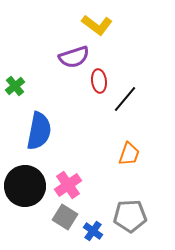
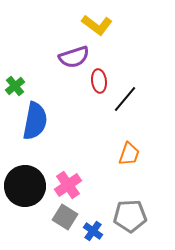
blue semicircle: moved 4 px left, 10 px up
